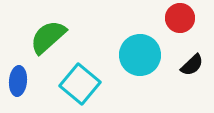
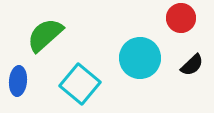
red circle: moved 1 px right
green semicircle: moved 3 px left, 2 px up
cyan circle: moved 3 px down
